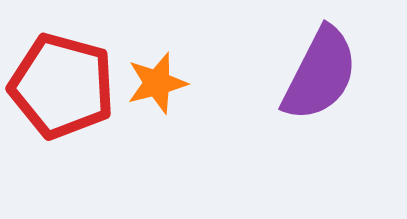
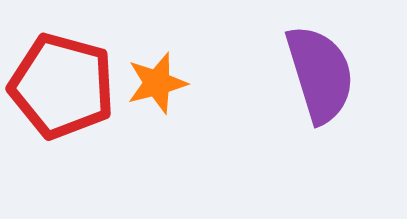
purple semicircle: rotated 44 degrees counterclockwise
